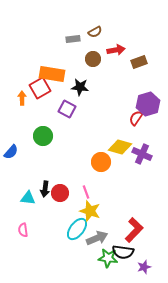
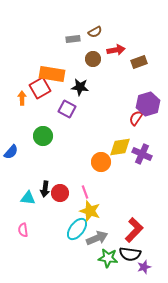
yellow diamond: rotated 25 degrees counterclockwise
pink line: moved 1 px left
black semicircle: moved 7 px right, 2 px down
